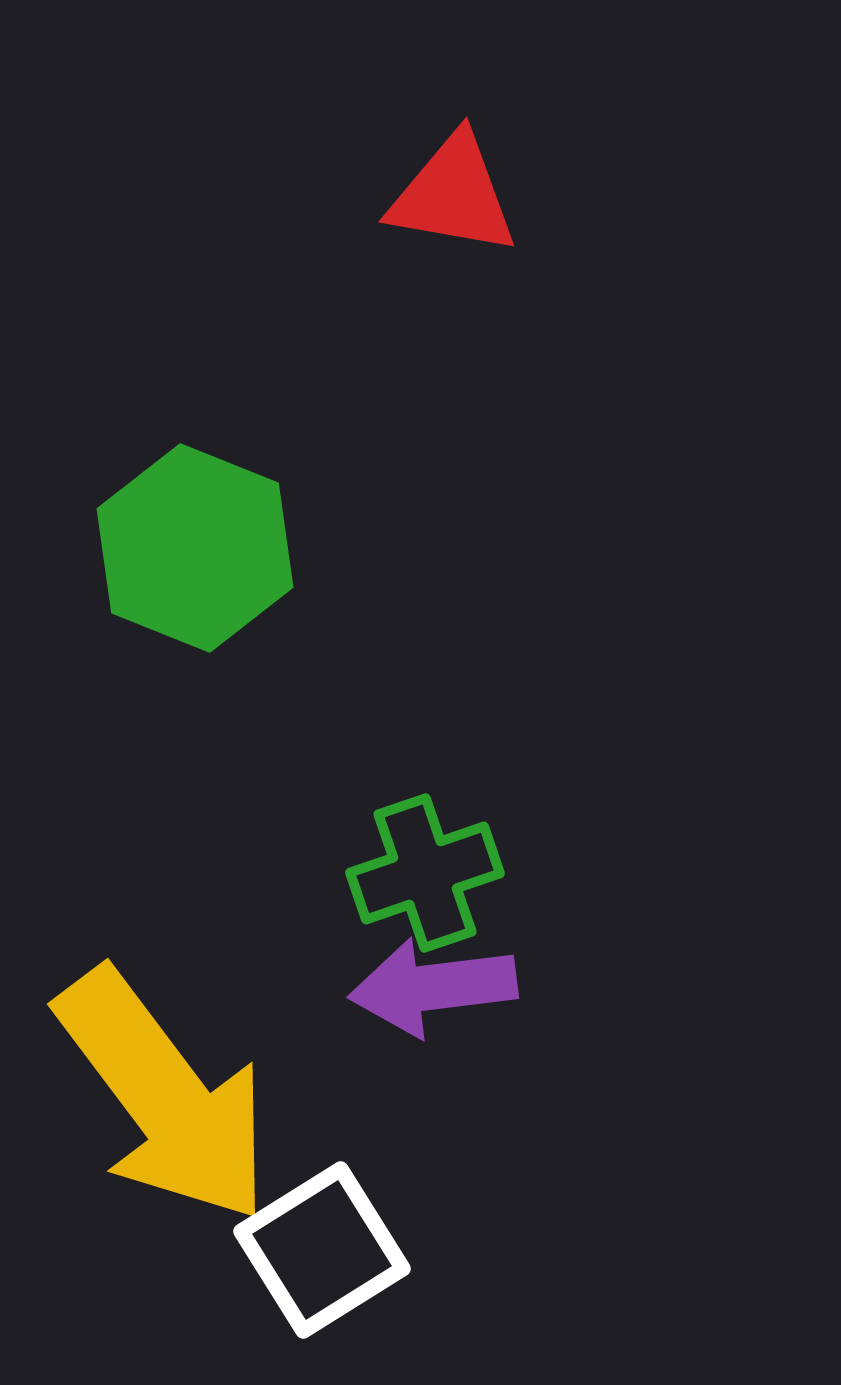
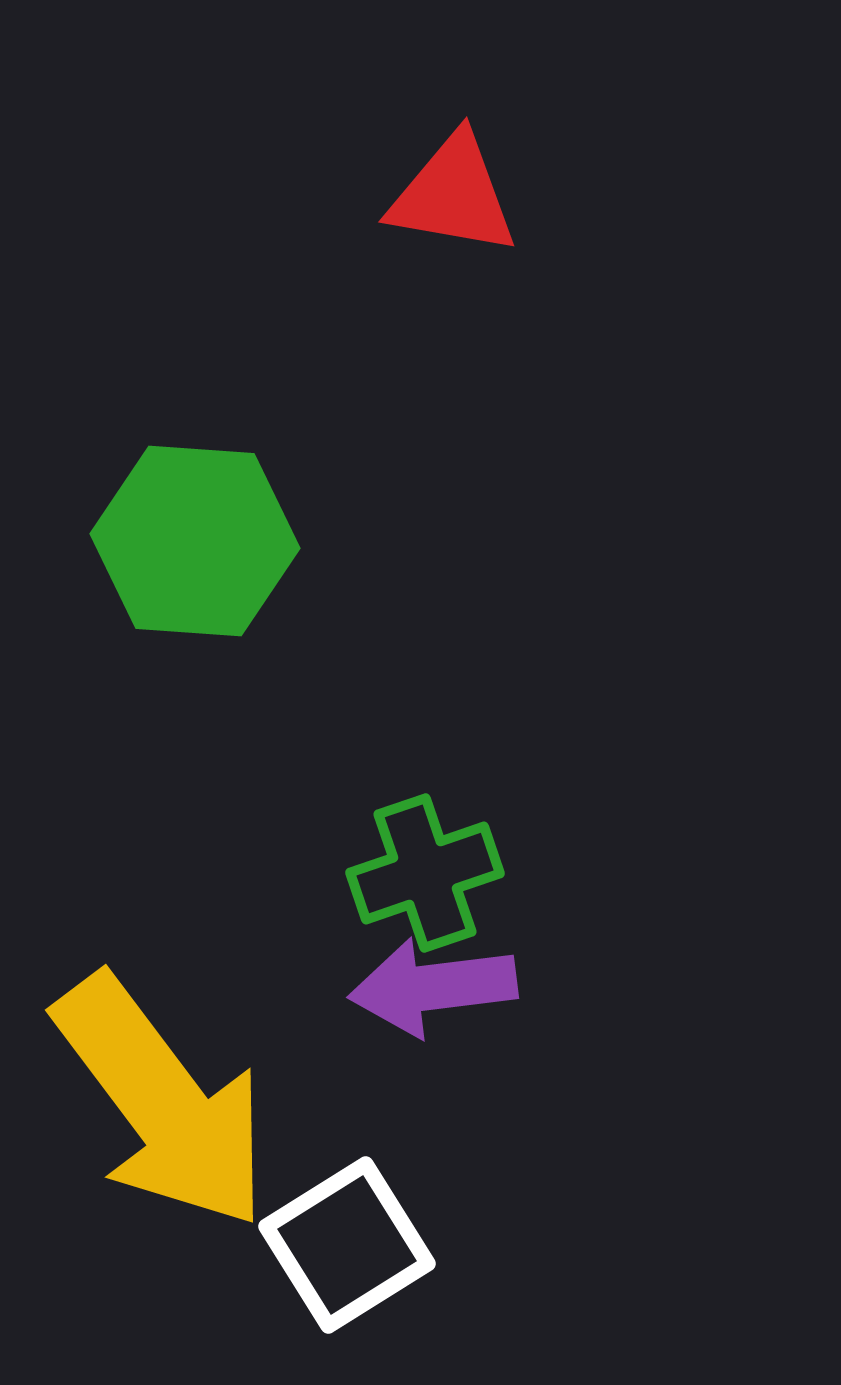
green hexagon: moved 7 px up; rotated 18 degrees counterclockwise
yellow arrow: moved 2 px left, 6 px down
white square: moved 25 px right, 5 px up
